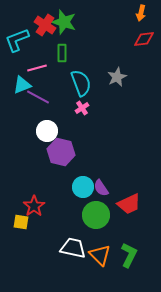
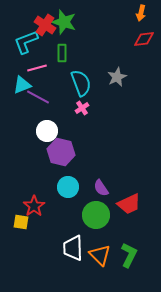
cyan L-shape: moved 9 px right, 2 px down
cyan circle: moved 15 px left
white trapezoid: rotated 104 degrees counterclockwise
